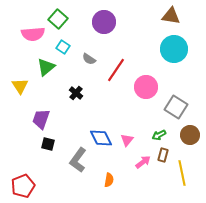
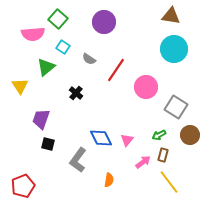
yellow line: moved 13 px left, 9 px down; rotated 25 degrees counterclockwise
